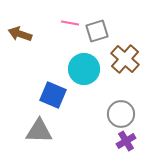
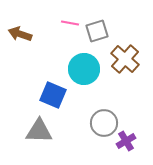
gray circle: moved 17 px left, 9 px down
